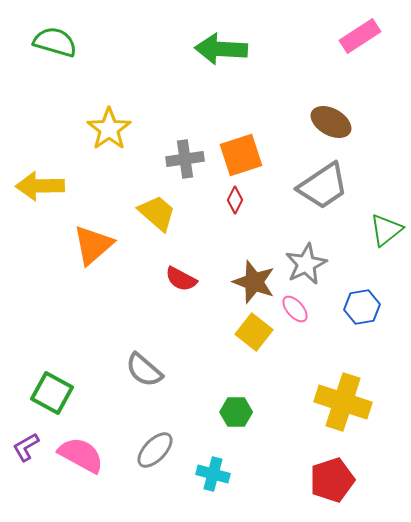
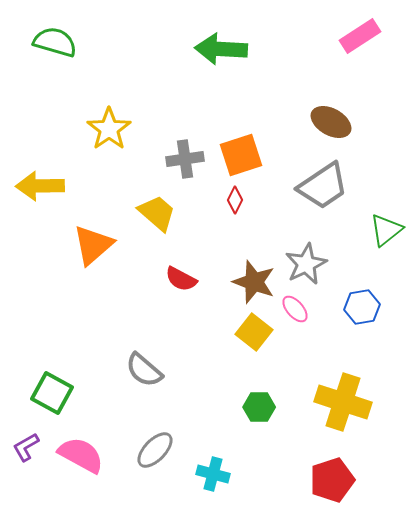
green hexagon: moved 23 px right, 5 px up
